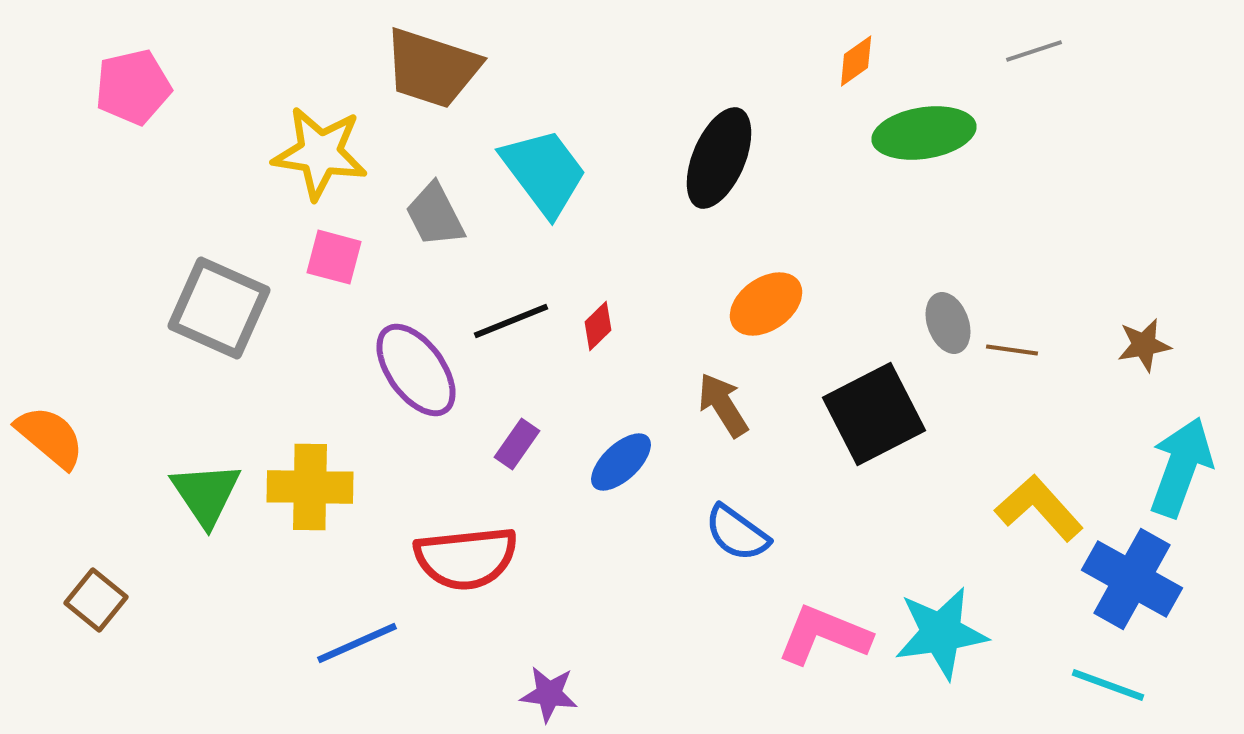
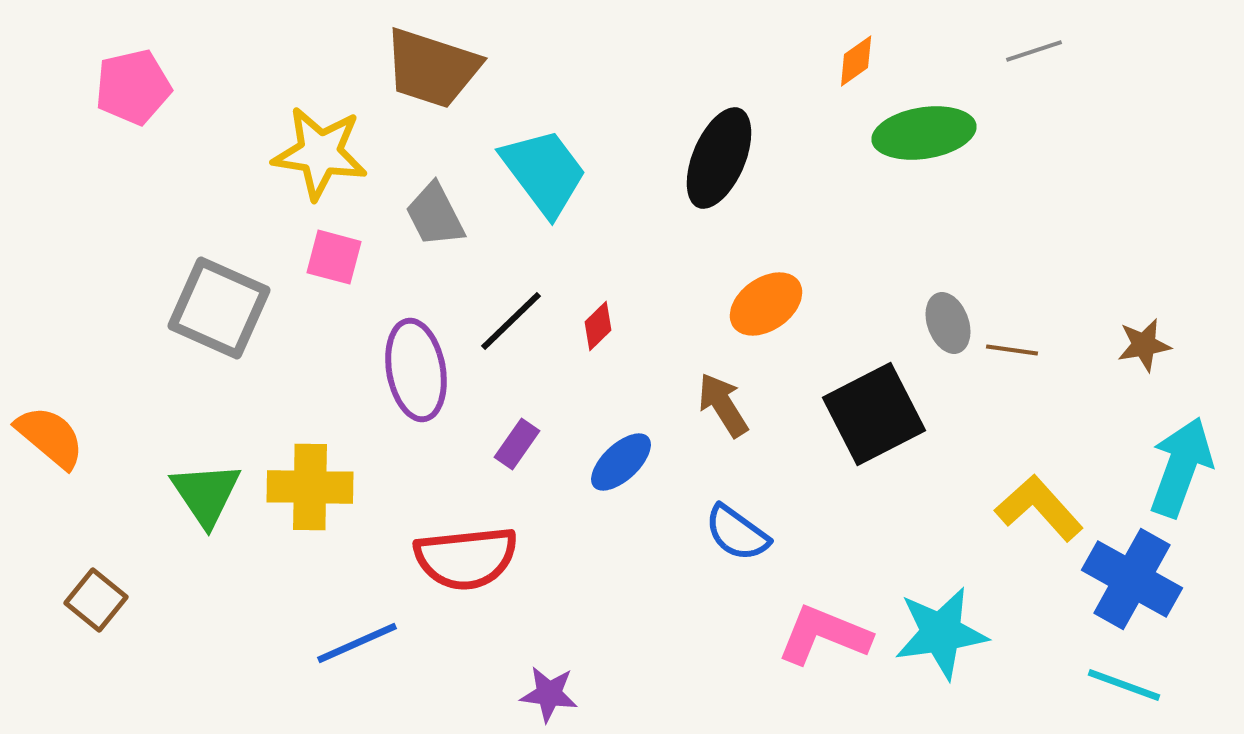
black line: rotated 22 degrees counterclockwise
purple ellipse: rotated 26 degrees clockwise
cyan line: moved 16 px right
